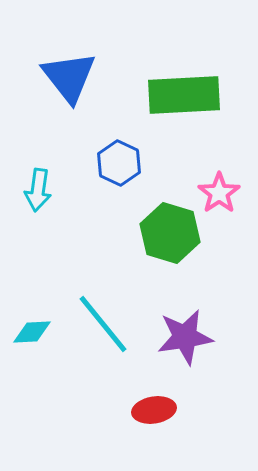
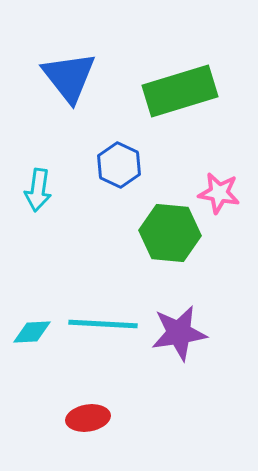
green rectangle: moved 4 px left, 4 px up; rotated 14 degrees counterclockwise
blue hexagon: moved 2 px down
pink star: rotated 27 degrees counterclockwise
green hexagon: rotated 12 degrees counterclockwise
cyan line: rotated 48 degrees counterclockwise
purple star: moved 6 px left, 4 px up
red ellipse: moved 66 px left, 8 px down
